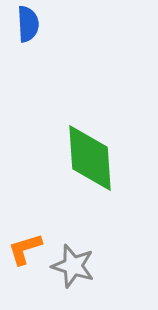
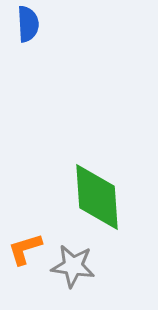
green diamond: moved 7 px right, 39 px down
gray star: rotated 9 degrees counterclockwise
